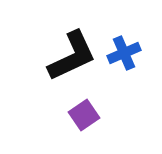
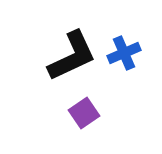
purple square: moved 2 px up
